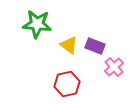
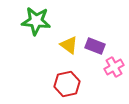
green star: moved 1 px left, 3 px up
pink cross: rotated 12 degrees clockwise
